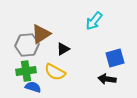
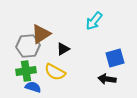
gray hexagon: moved 1 px right, 1 px down
